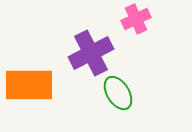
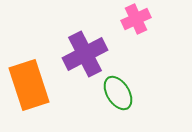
purple cross: moved 6 px left, 1 px down
orange rectangle: rotated 72 degrees clockwise
